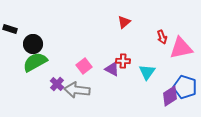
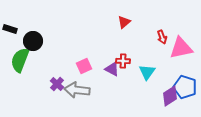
black circle: moved 3 px up
green semicircle: moved 15 px left, 2 px up; rotated 40 degrees counterclockwise
pink square: rotated 14 degrees clockwise
